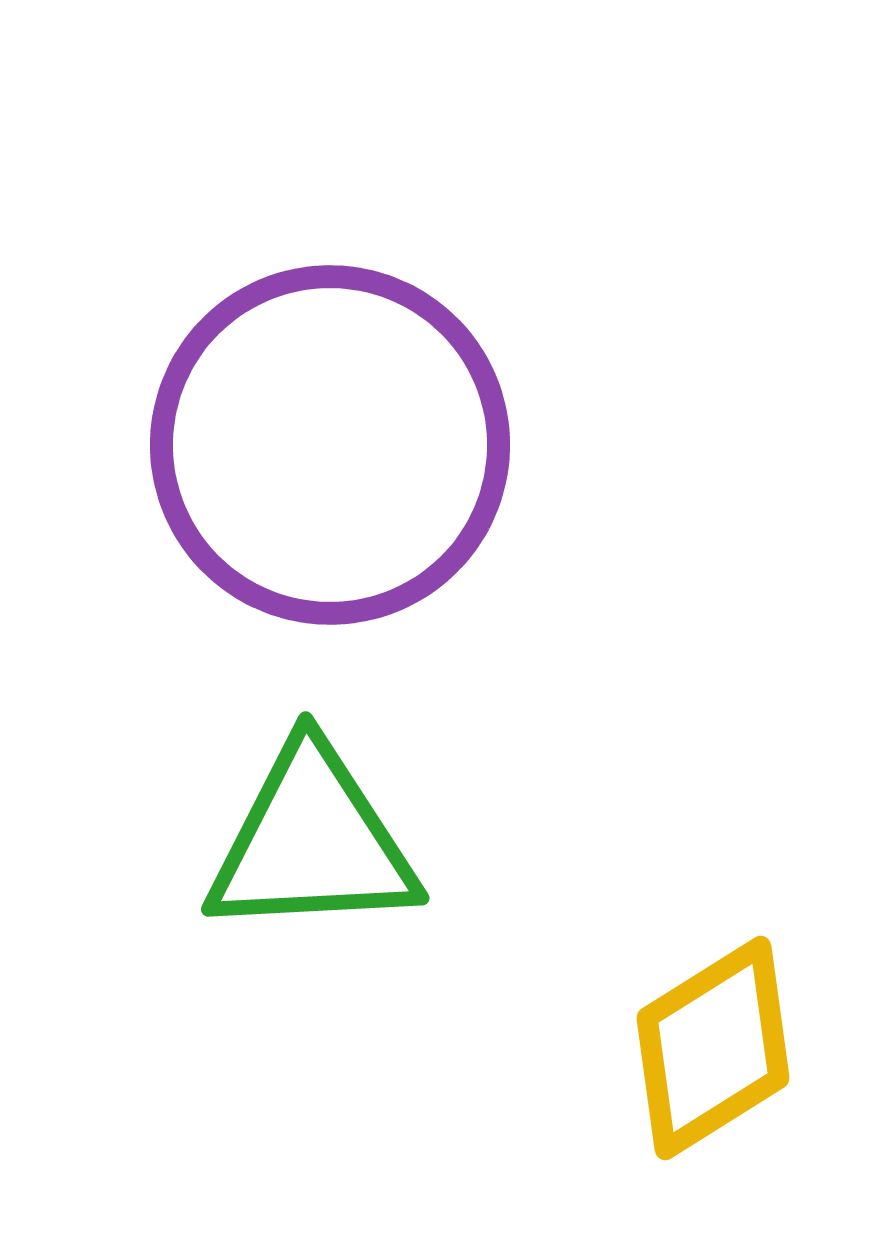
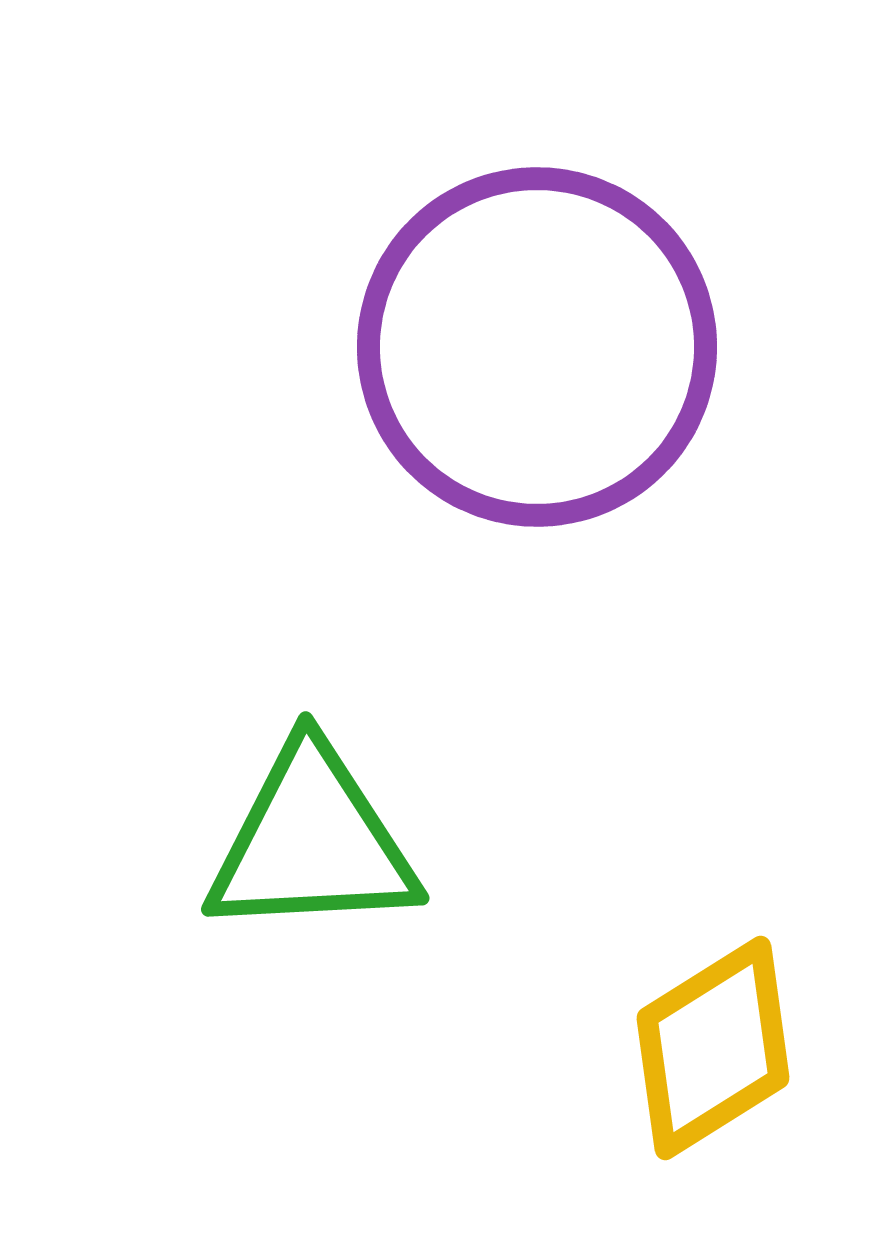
purple circle: moved 207 px right, 98 px up
